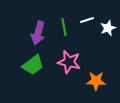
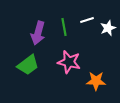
green trapezoid: moved 5 px left
